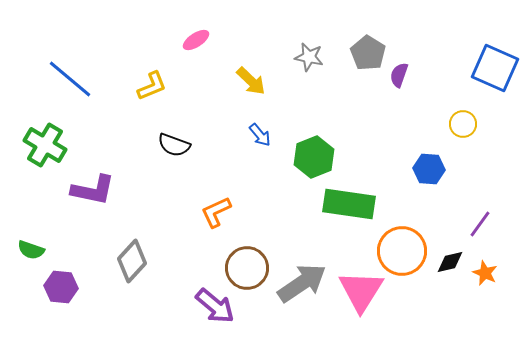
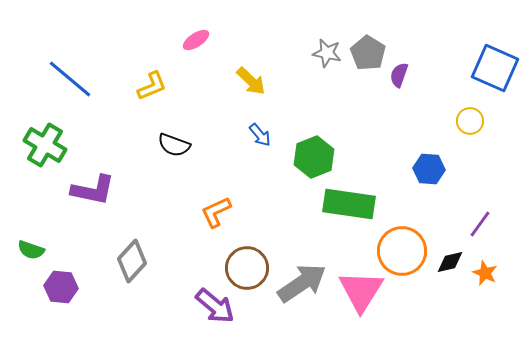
gray star: moved 18 px right, 4 px up
yellow circle: moved 7 px right, 3 px up
